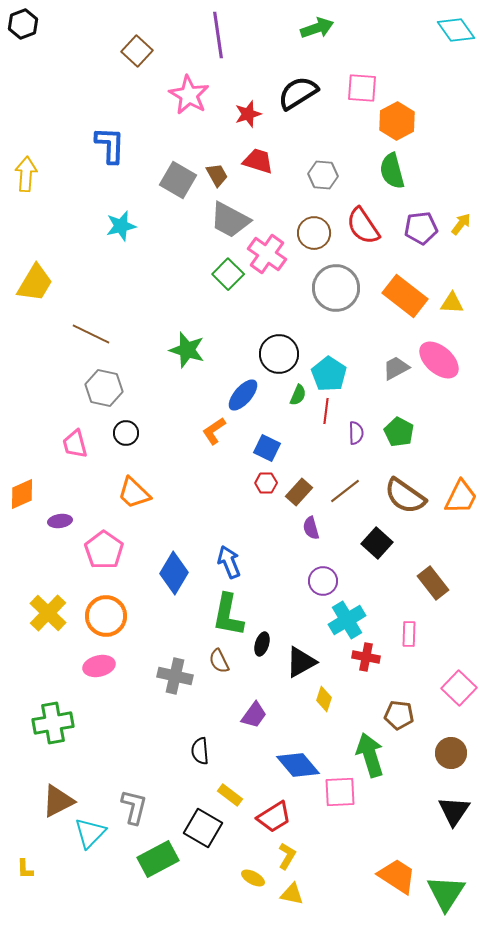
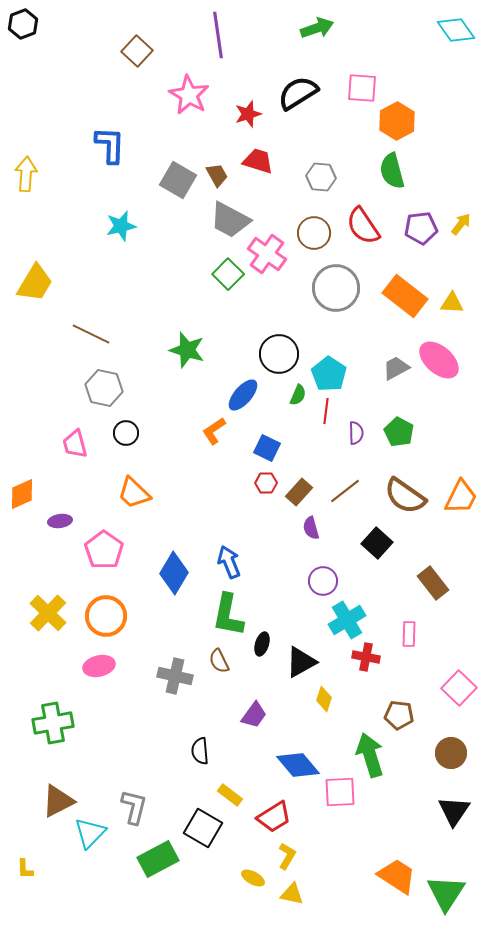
gray hexagon at (323, 175): moved 2 px left, 2 px down
